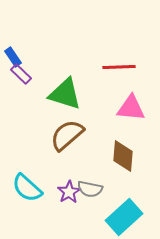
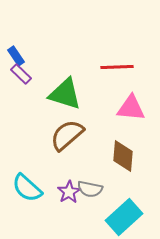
blue rectangle: moved 3 px right, 1 px up
red line: moved 2 px left
